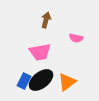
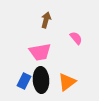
pink semicircle: rotated 144 degrees counterclockwise
black ellipse: rotated 55 degrees counterclockwise
